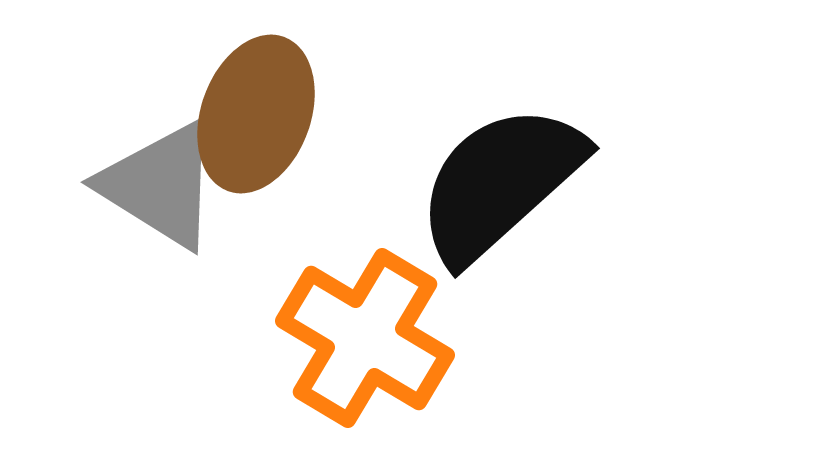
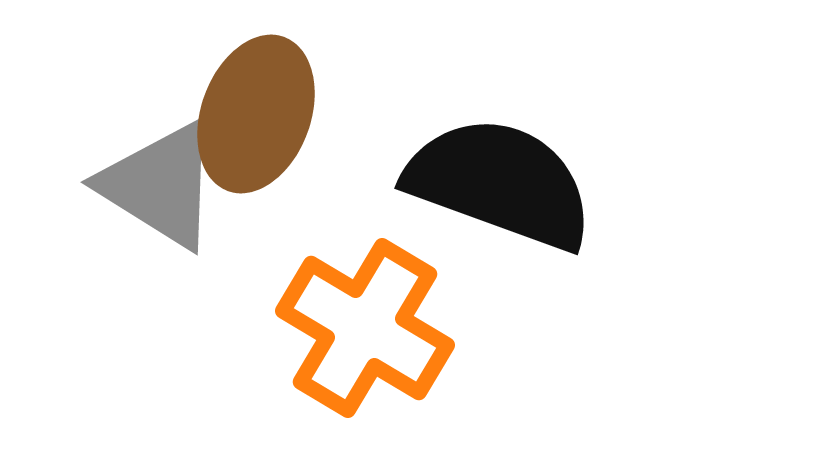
black semicircle: rotated 62 degrees clockwise
orange cross: moved 10 px up
